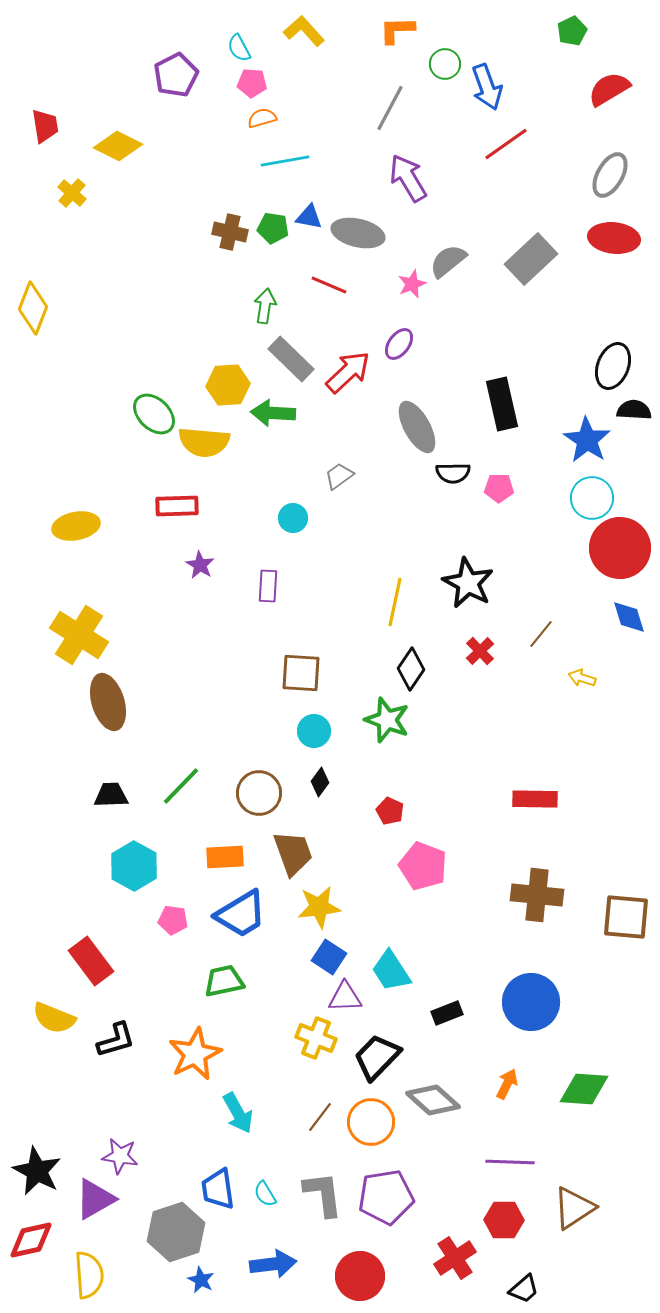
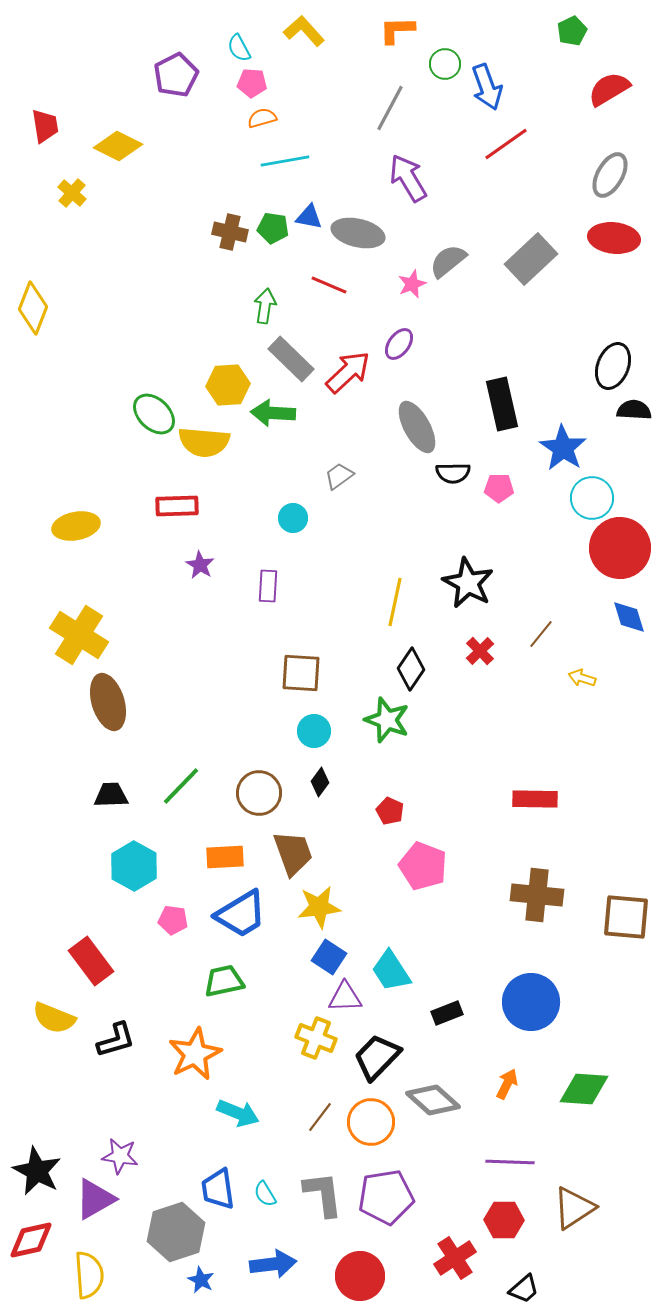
blue star at (587, 440): moved 24 px left, 8 px down
cyan arrow at (238, 1113): rotated 39 degrees counterclockwise
